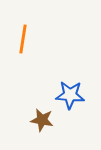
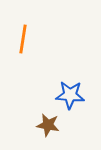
brown star: moved 6 px right, 5 px down
